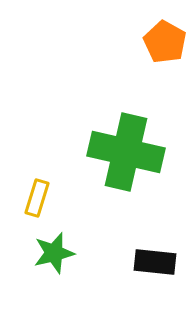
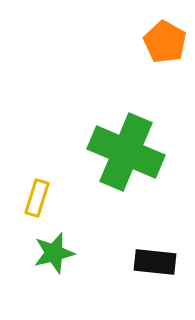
green cross: rotated 10 degrees clockwise
